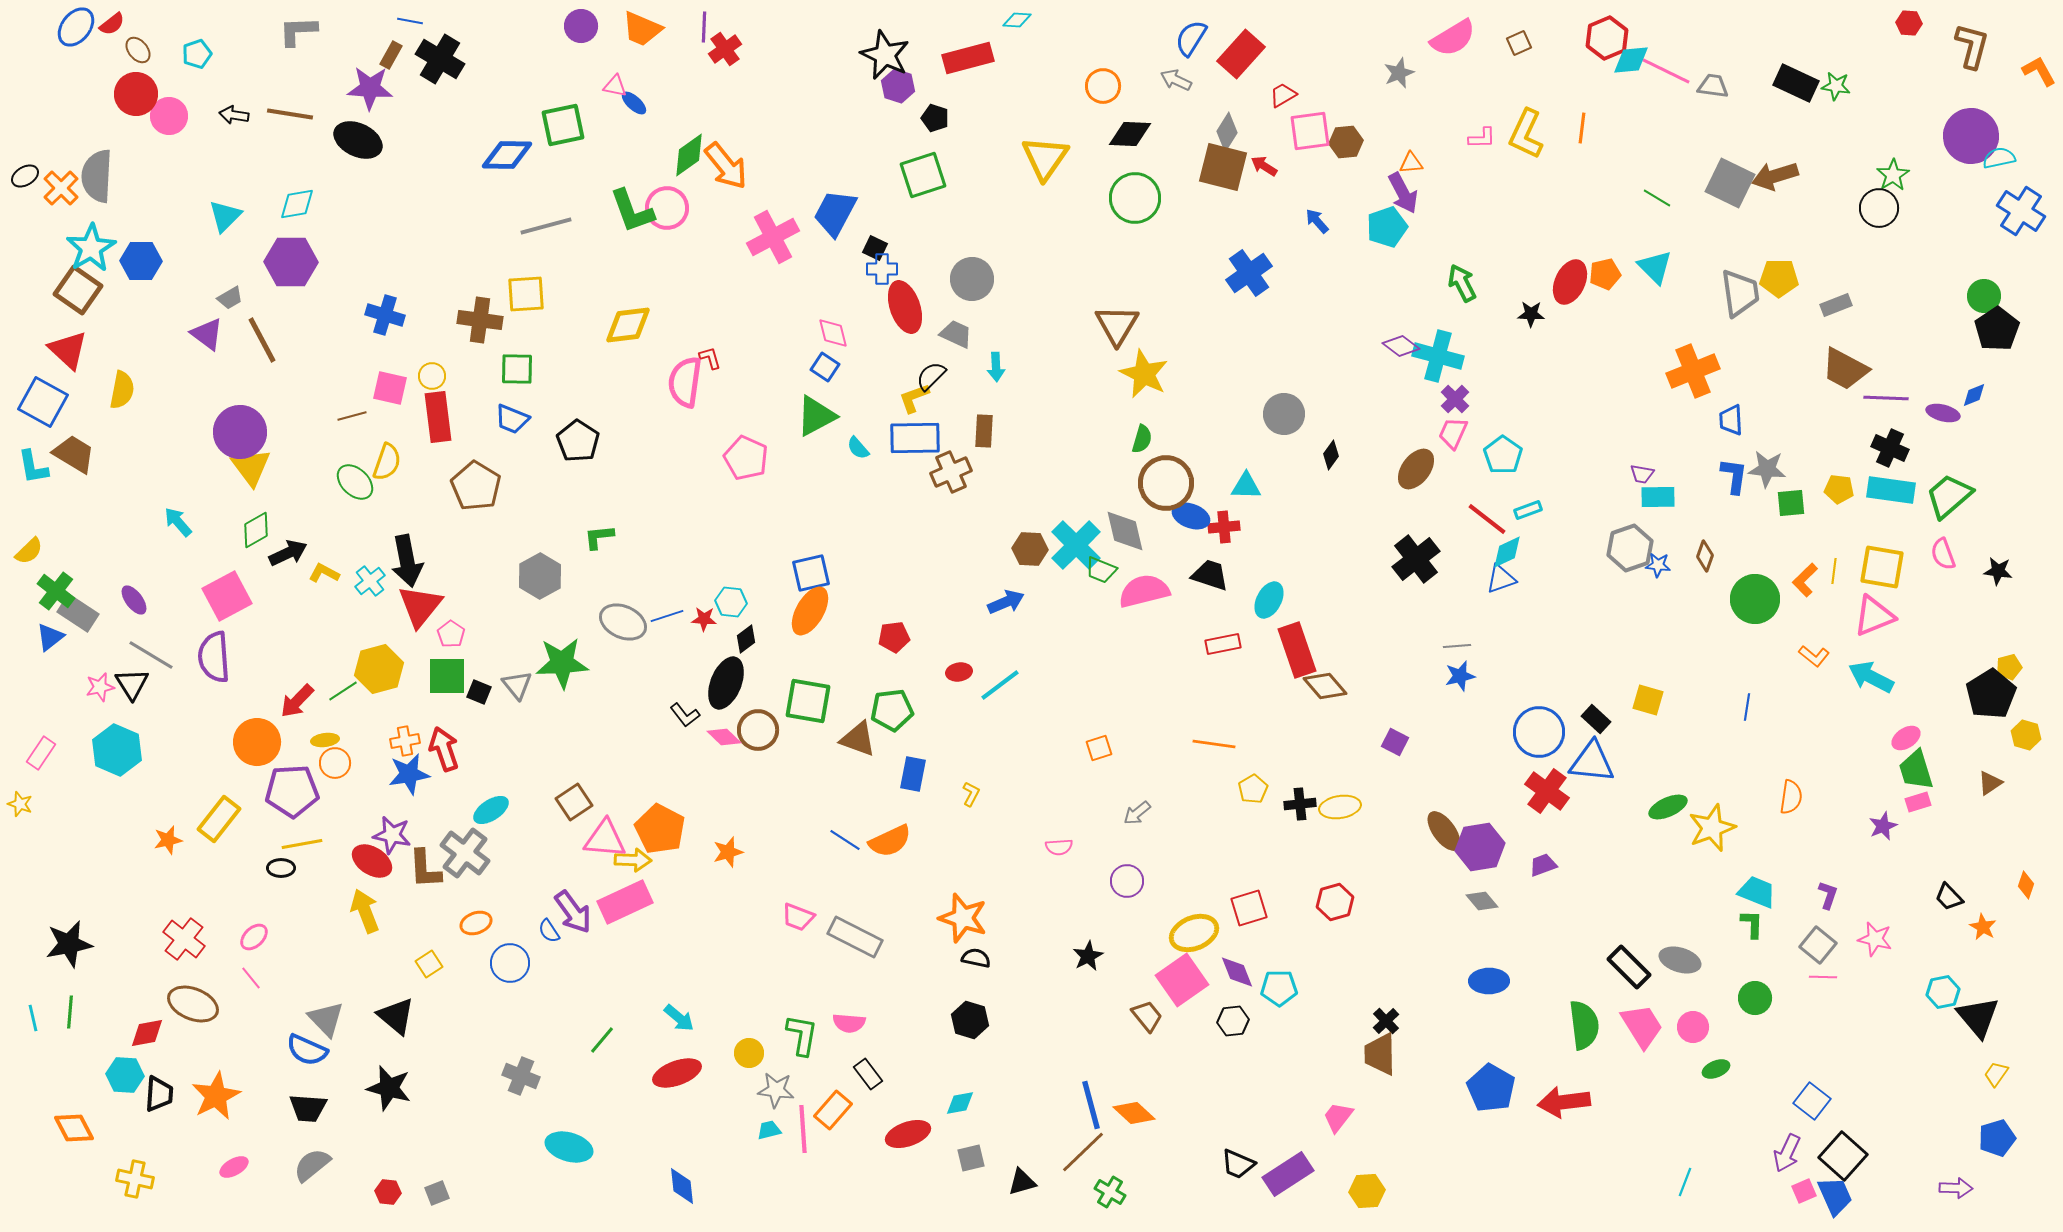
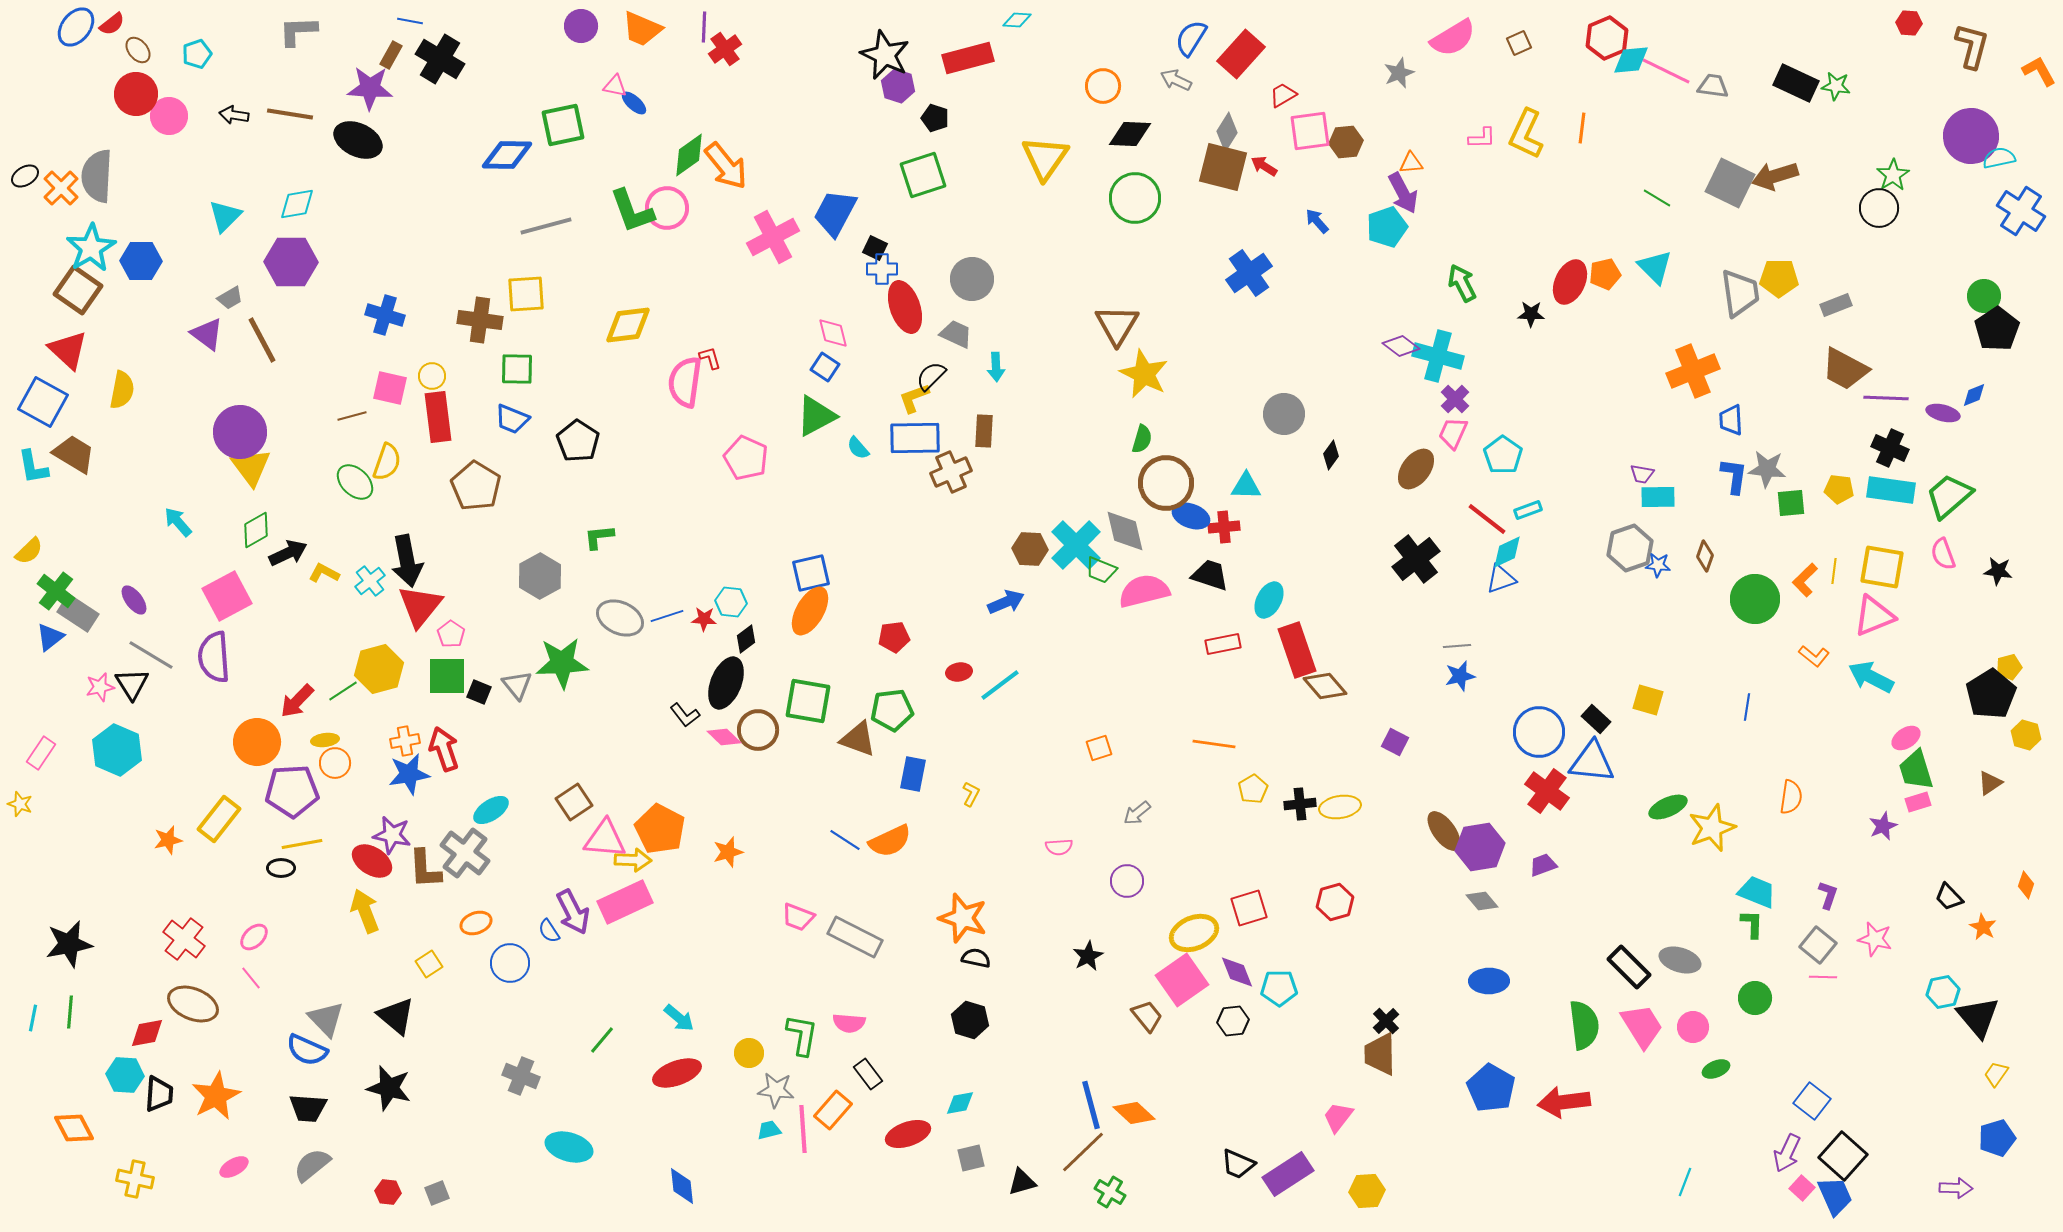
gray ellipse at (623, 622): moved 3 px left, 4 px up
purple arrow at (573, 912): rotated 9 degrees clockwise
cyan line at (33, 1018): rotated 24 degrees clockwise
pink square at (1804, 1191): moved 2 px left, 3 px up; rotated 25 degrees counterclockwise
